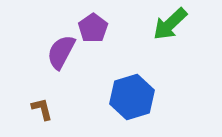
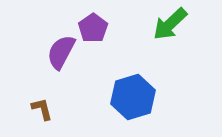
blue hexagon: moved 1 px right
